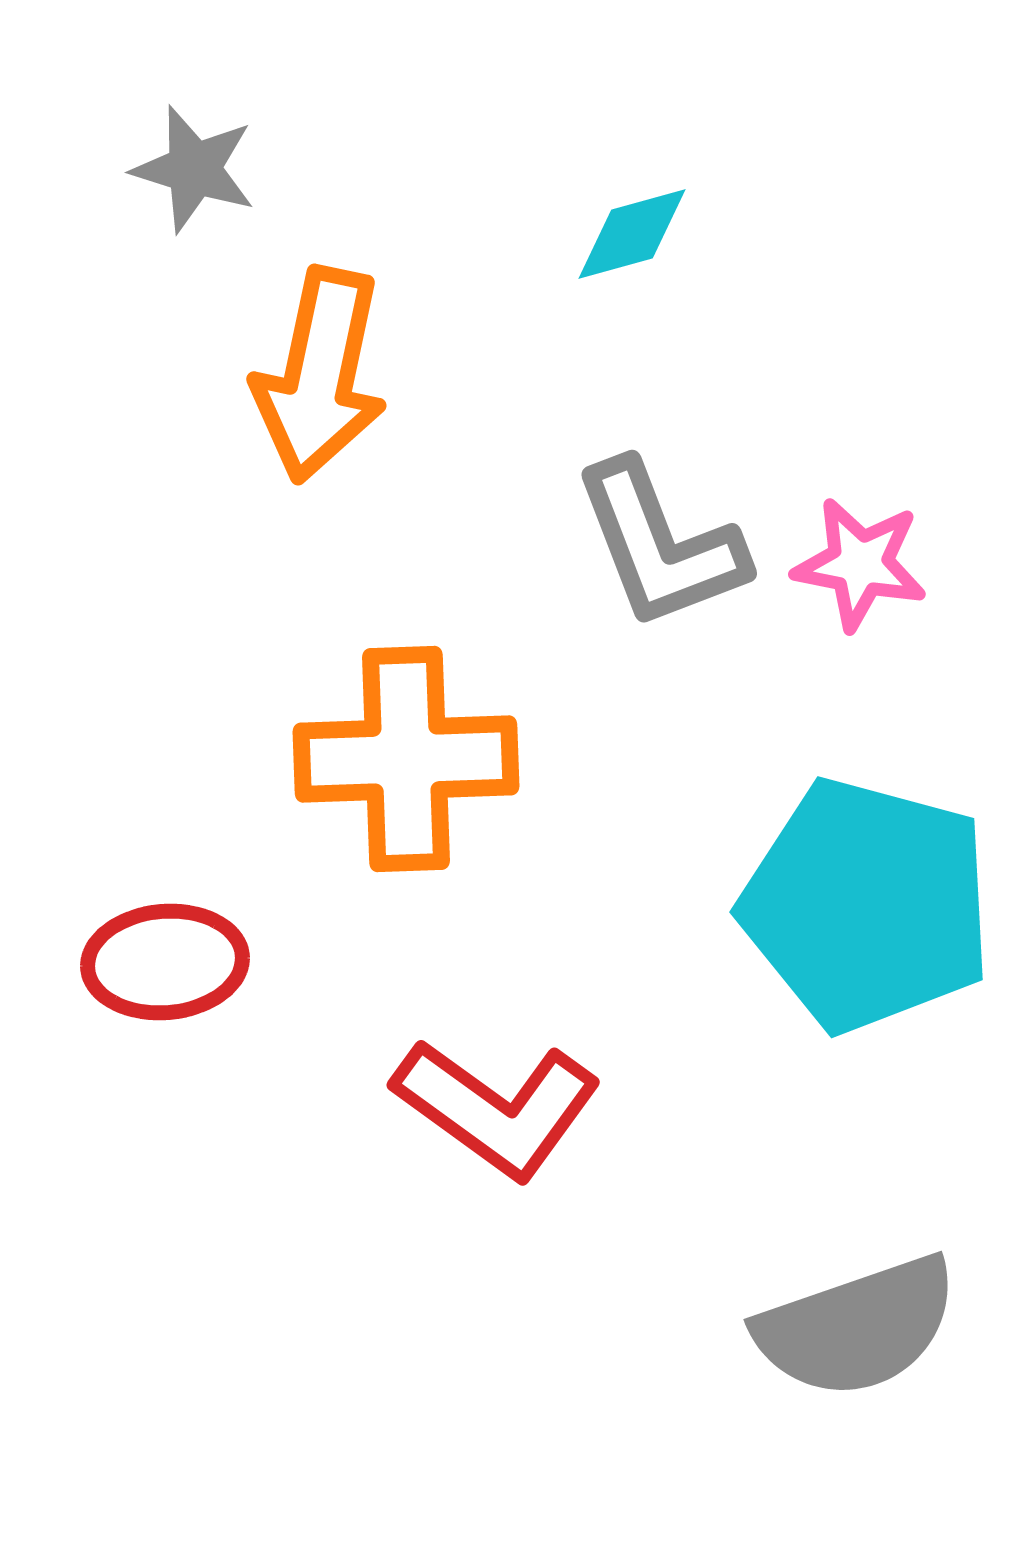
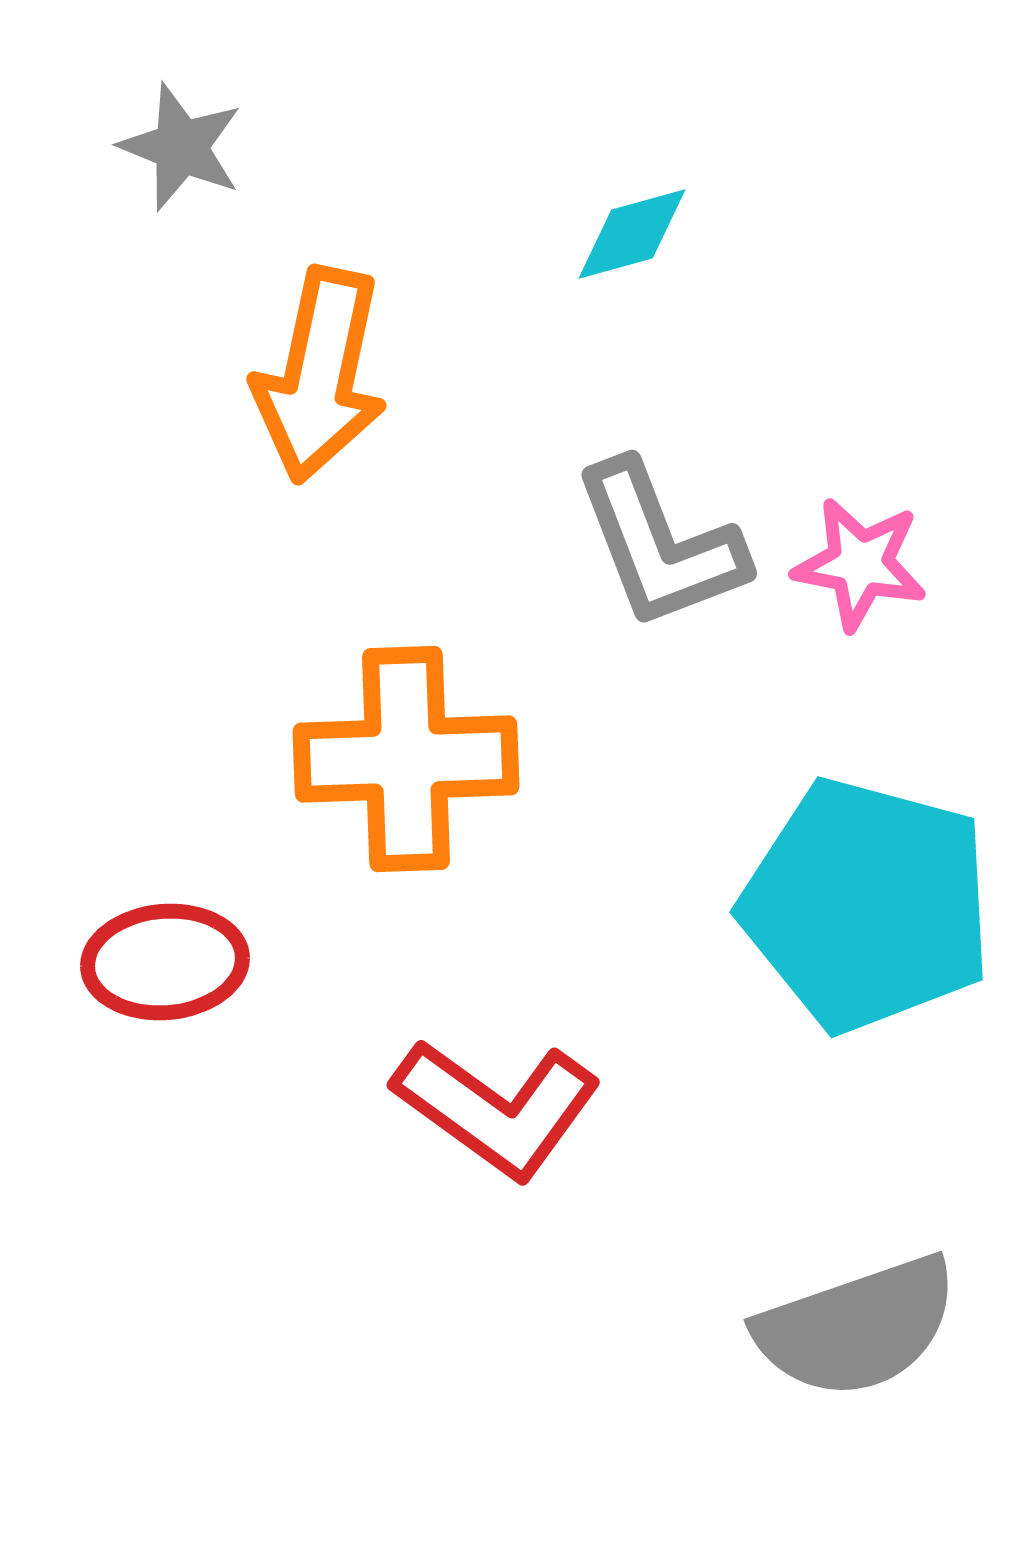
gray star: moved 13 px left, 22 px up; rotated 5 degrees clockwise
